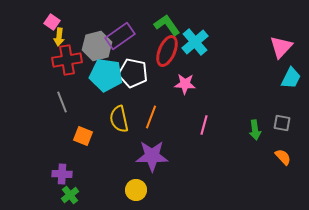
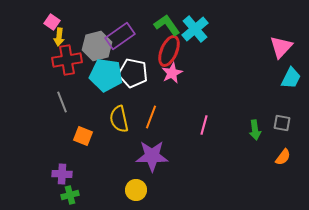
cyan cross: moved 13 px up
red ellipse: moved 2 px right
pink star: moved 13 px left, 11 px up; rotated 30 degrees counterclockwise
orange semicircle: rotated 78 degrees clockwise
green cross: rotated 24 degrees clockwise
